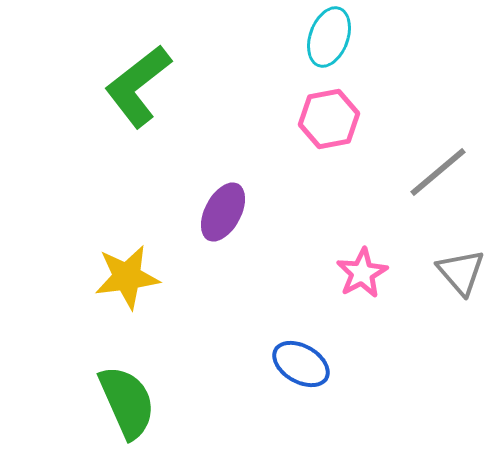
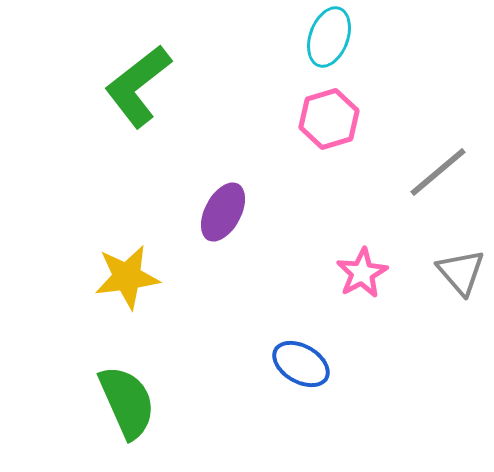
pink hexagon: rotated 6 degrees counterclockwise
